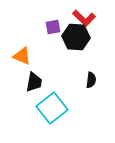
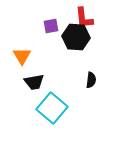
red L-shape: rotated 40 degrees clockwise
purple square: moved 2 px left, 1 px up
orange triangle: rotated 36 degrees clockwise
black trapezoid: rotated 70 degrees clockwise
cyan square: rotated 12 degrees counterclockwise
